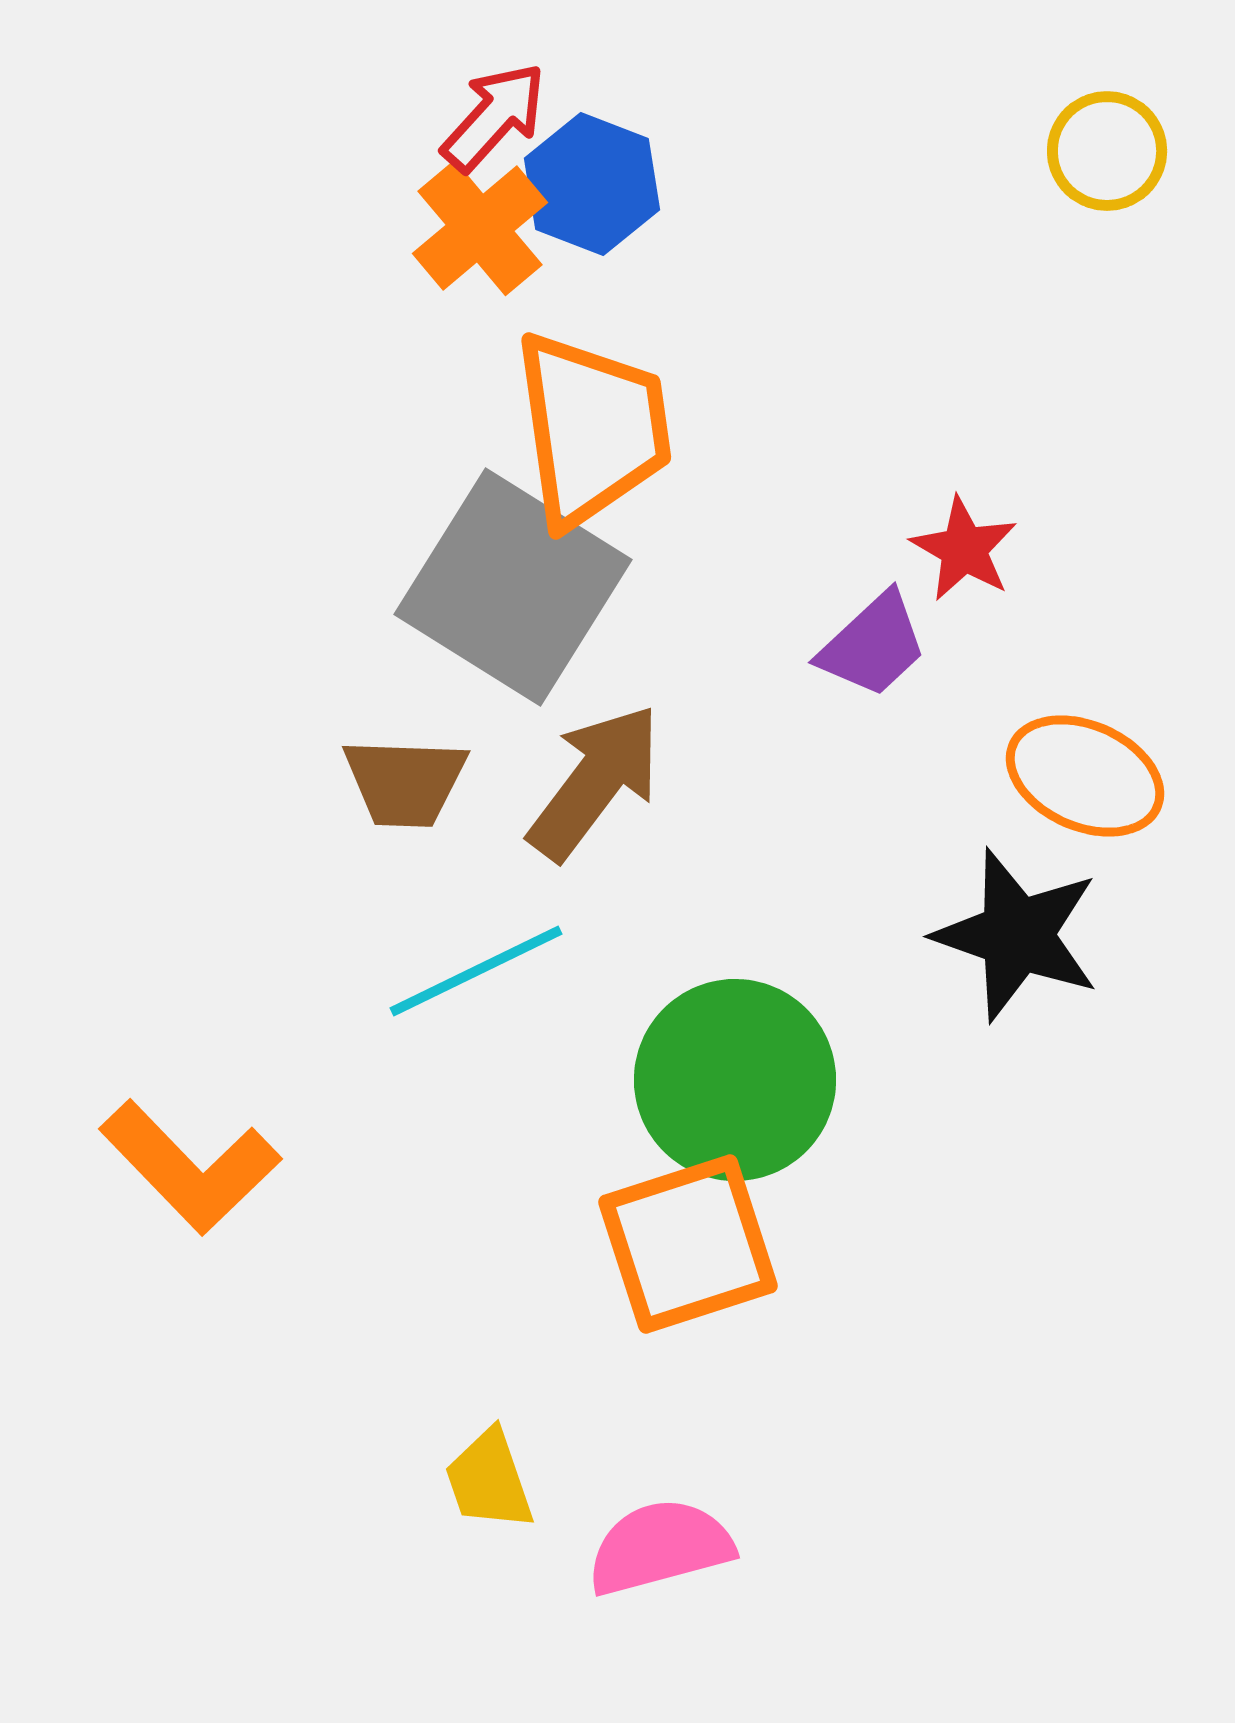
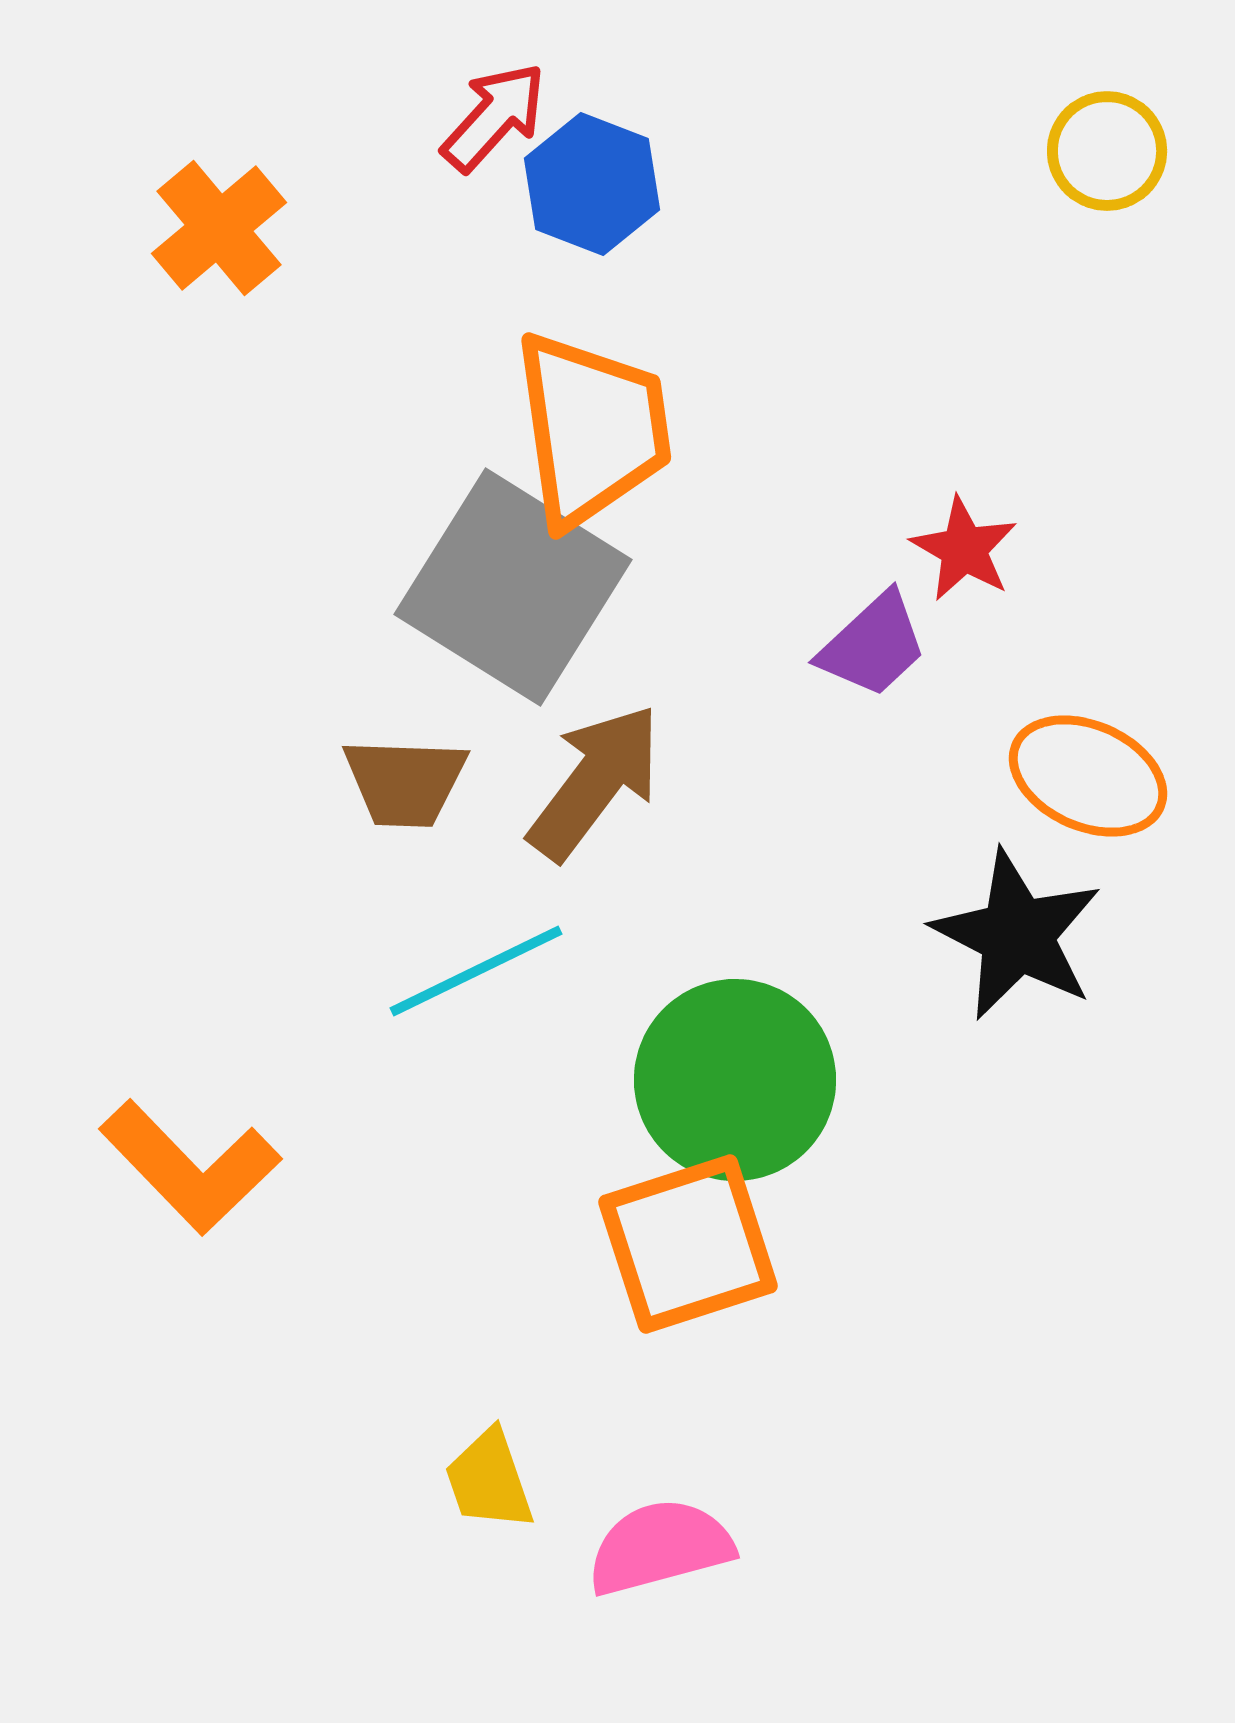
orange cross: moved 261 px left
orange ellipse: moved 3 px right
black star: rotated 8 degrees clockwise
